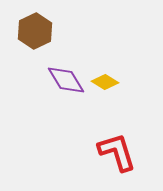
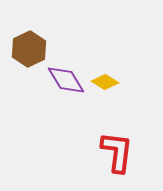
brown hexagon: moved 6 px left, 18 px down
red L-shape: rotated 24 degrees clockwise
